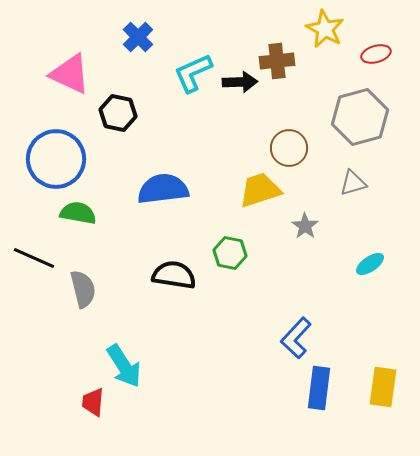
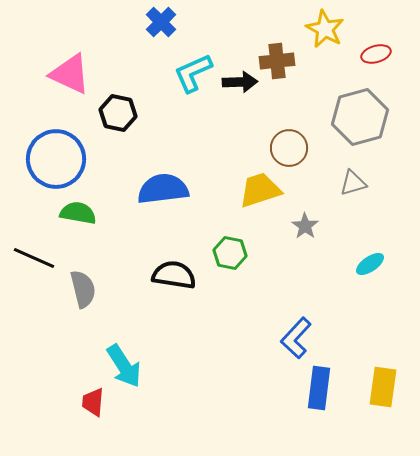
blue cross: moved 23 px right, 15 px up
